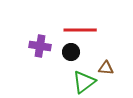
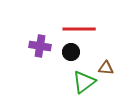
red line: moved 1 px left, 1 px up
